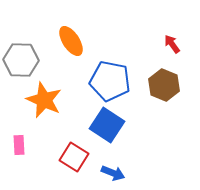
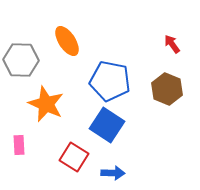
orange ellipse: moved 4 px left
brown hexagon: moved 3 px right, 4 px down
orange star: moved 2 px right, 4 px down
blue arrow: rotated 20 degrees counterclockwise
